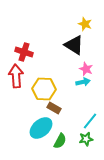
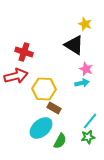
red arrow: rotated 80 degrees clockwise
cyan arrow: moved 1 px left, 1 px down
green star: moved 2 px right, 2 px up
